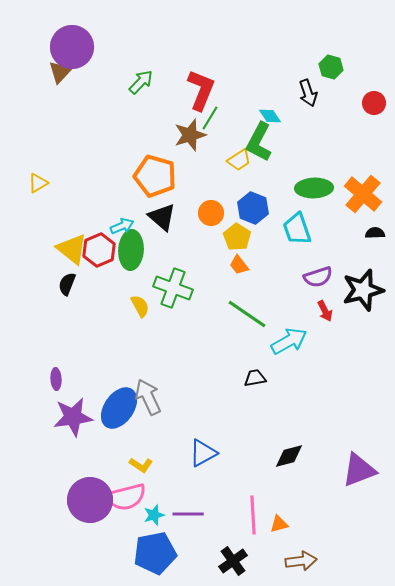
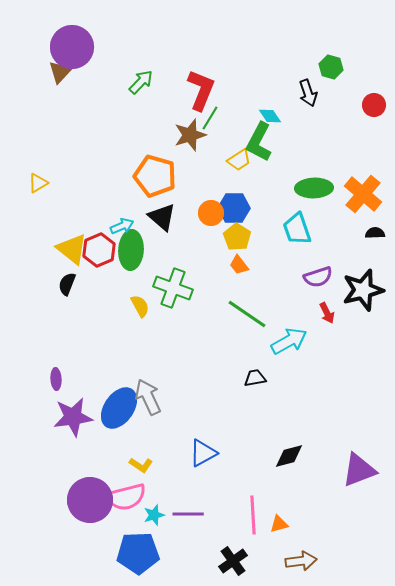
red circle at (374, 103): moved 2 px down
blue hexagon at (253, 208): moved 19 px left; rotated 20 degrees counterclockwise
red arrow at (325, 311): moved 2 px right, 2 px down
blue pentagon at (155, 553): moved 17 px left; rotated 9 degrees clockwise
